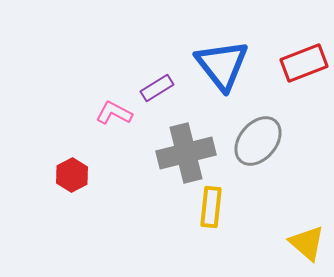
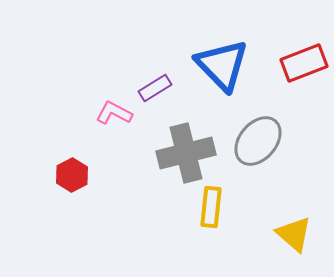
blue triangle: rotated 6 degrees counterclockwise
purple rectangle: moved 2 px left
yellow triangle: moved 13 px left, 9 px up
